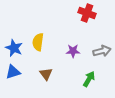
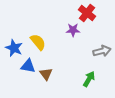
red cross: rotated 18 degrees clockwise
yellow semicircle: rotated 132 degrees clockwise
purple star: moved 21 px up
blue triangle: moved 15 px right, 6 px up; rotated 28 degrees clockwise
